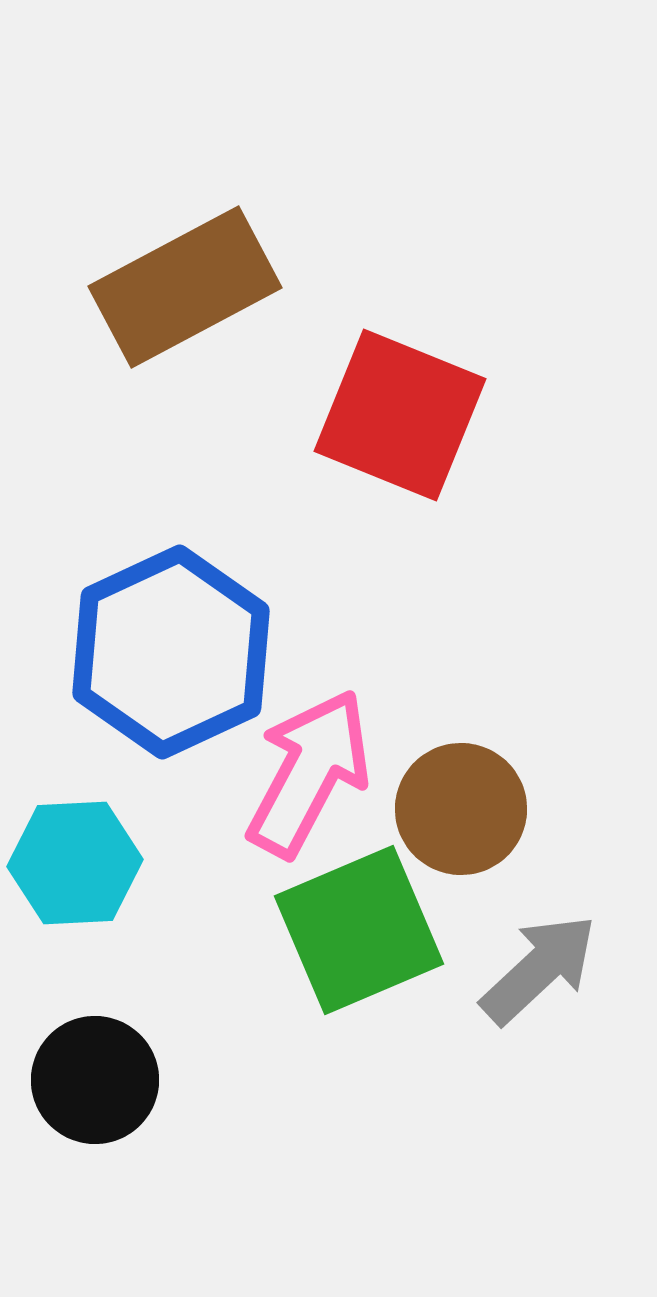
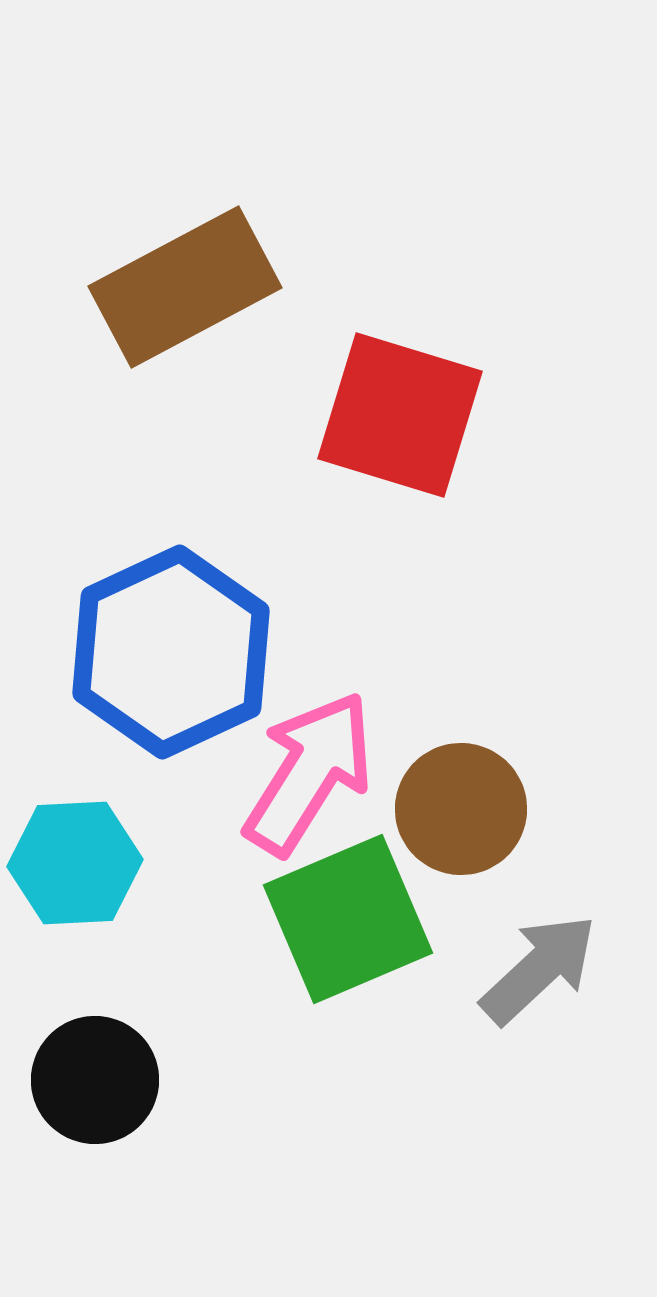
red square: rotated 5 degrees counterclockwise
pink arrow: rotated 4 degrees clockwise
green square: moved 11 px left, 11 px up
